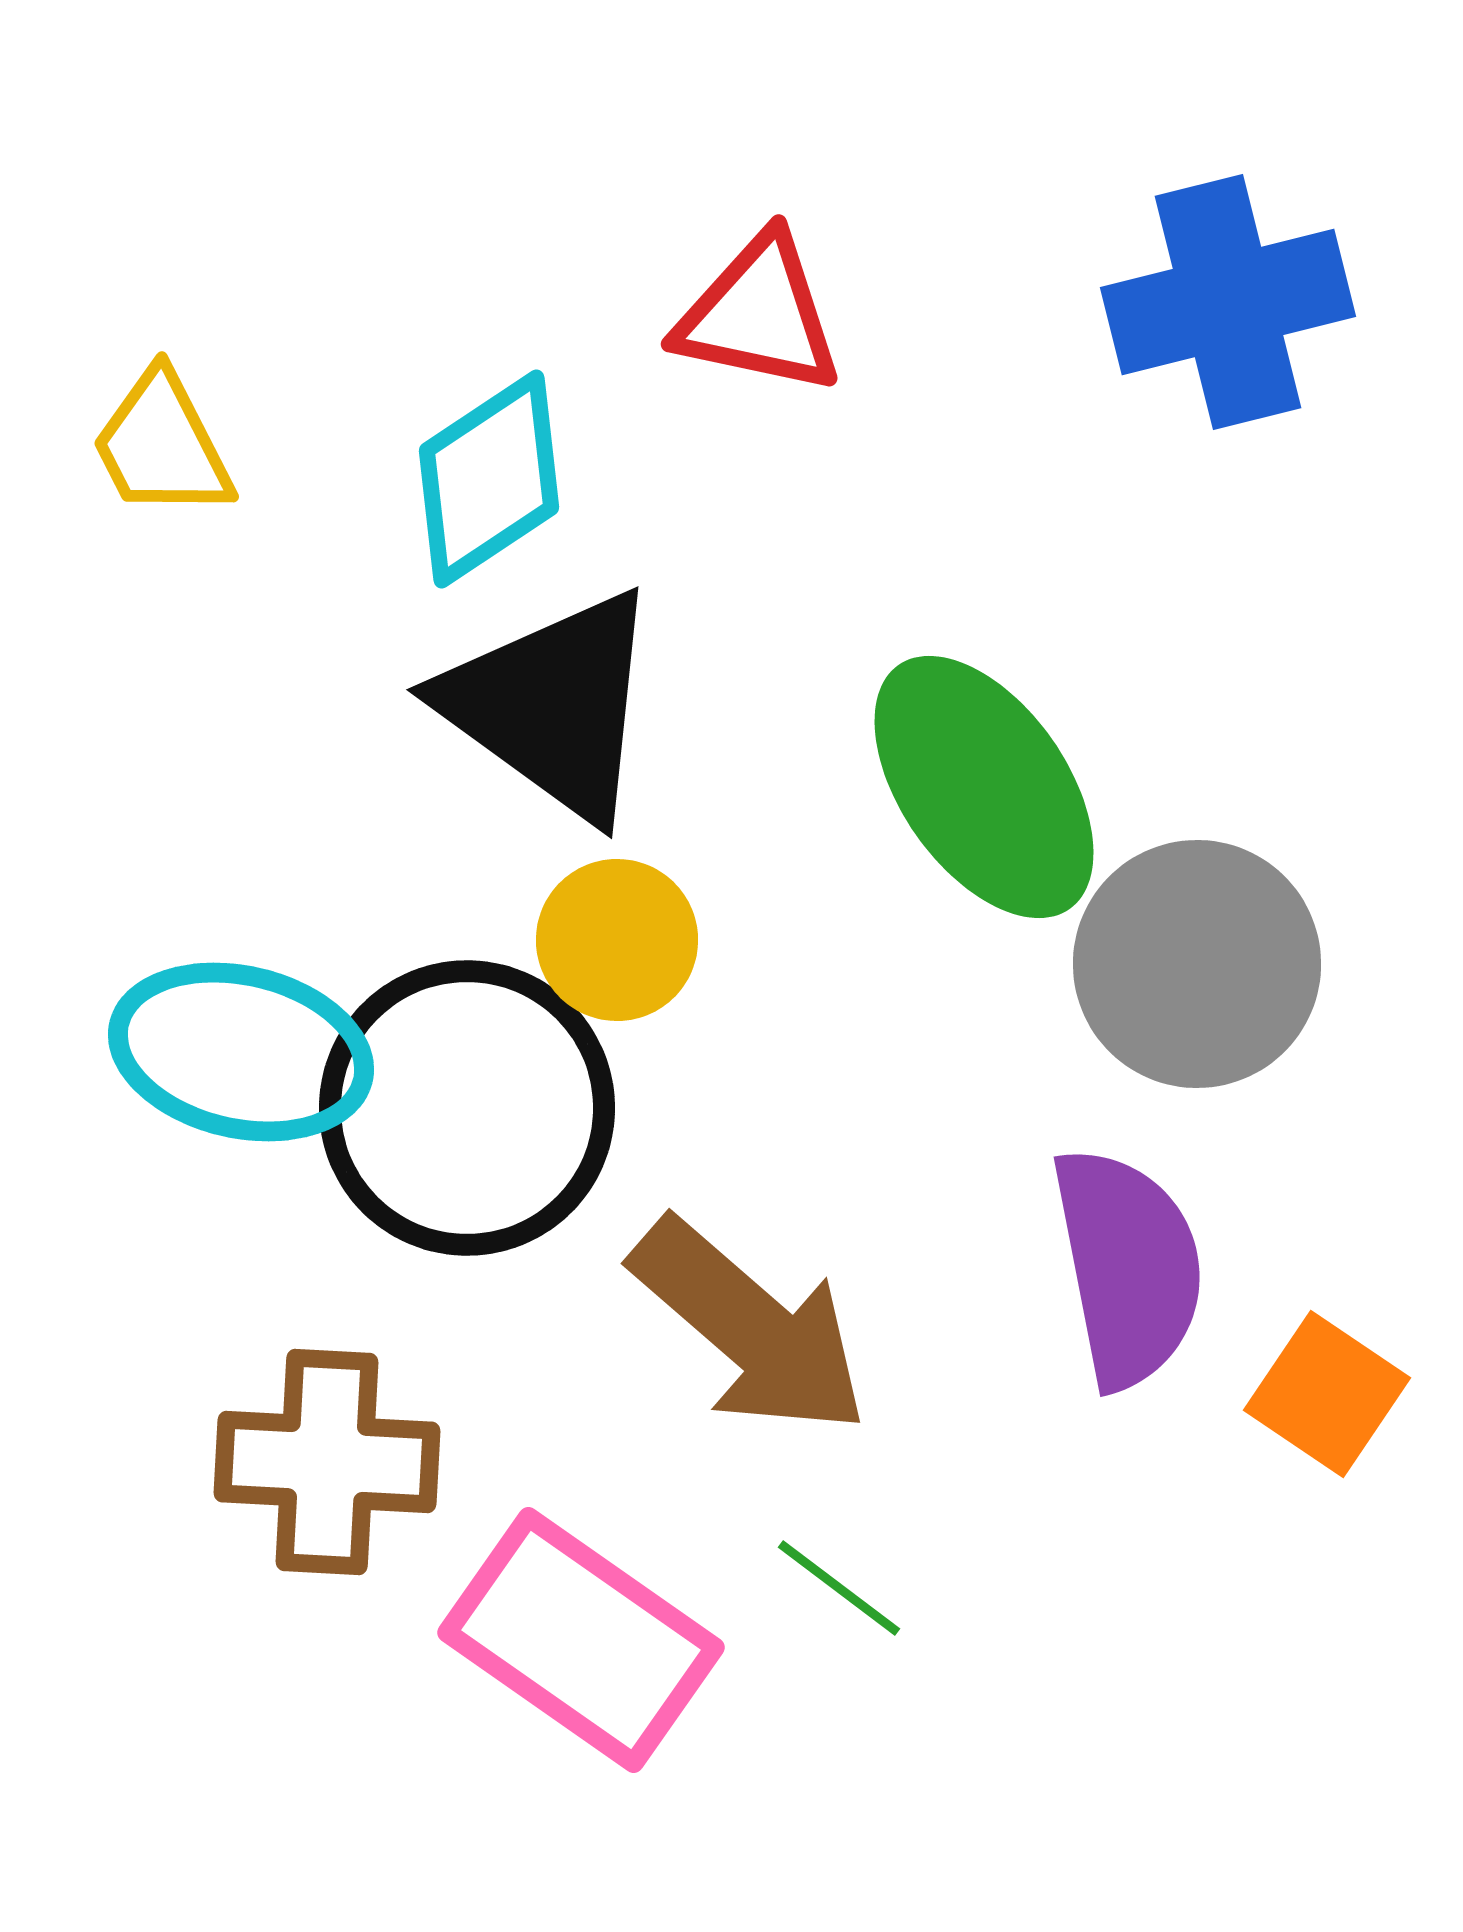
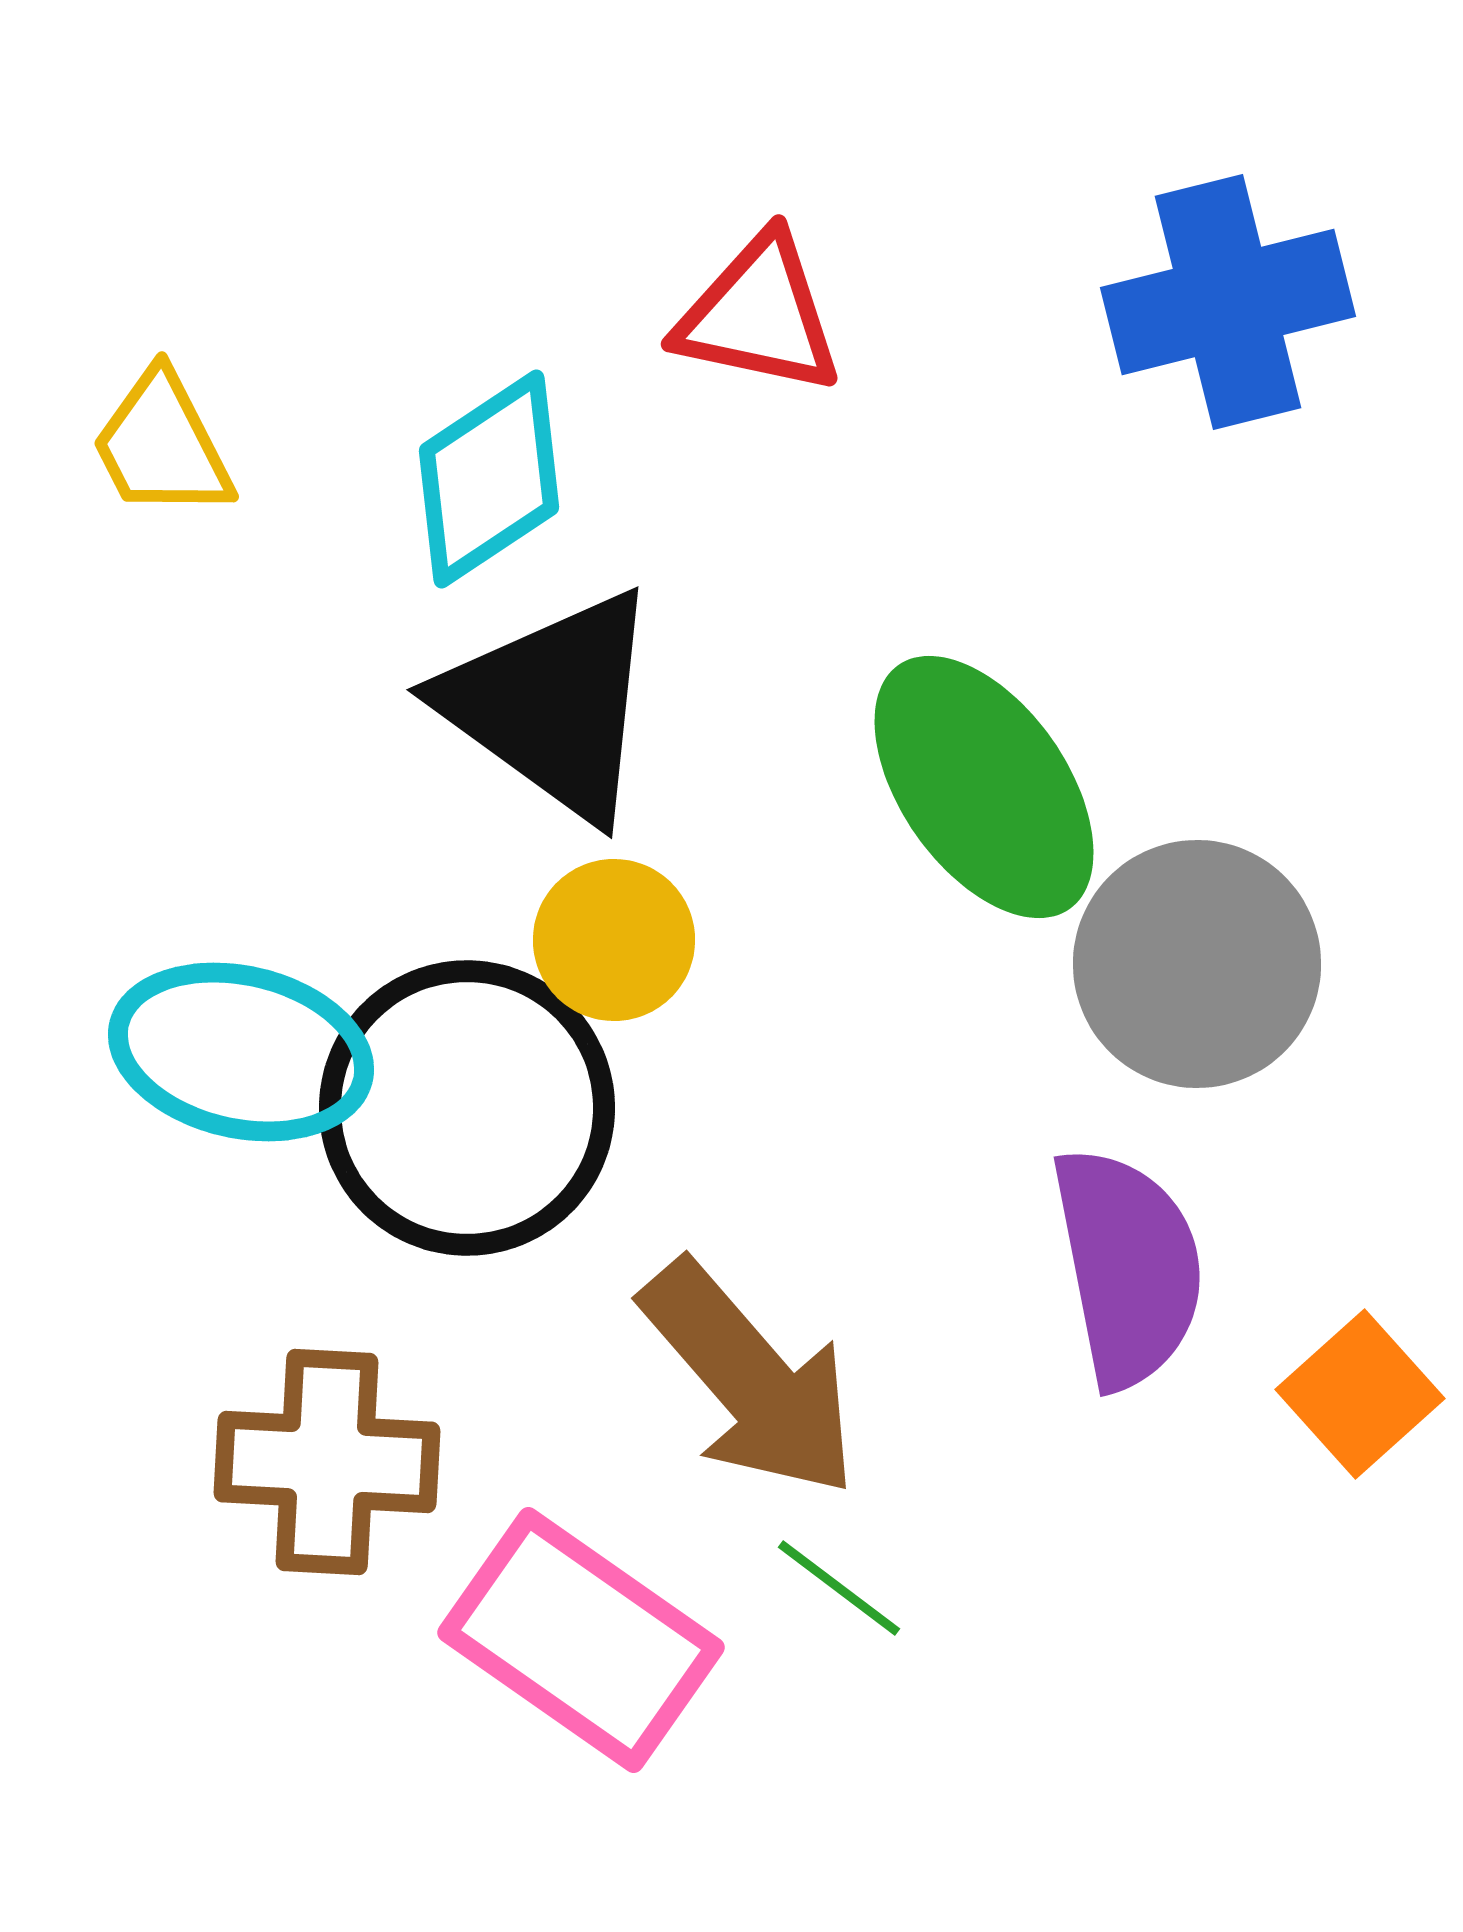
yellow circle: moved 3 px left
brown arrow: moved 52 px down; rotated 8 degrees clockwise
orange square: moved 33 px right; rotated 14 degrees clockwise
